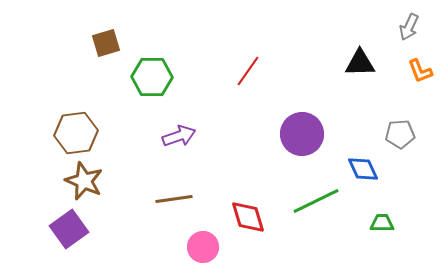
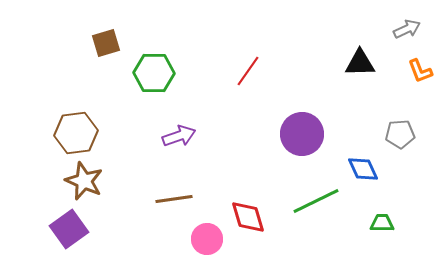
gray arrow: moved 2 px left, 2 px down; rotated 140 degrees counterclockwise
green hexagon: moved 2 px right, 4 px up
pink circle: moved 4 px right, 8 px up
